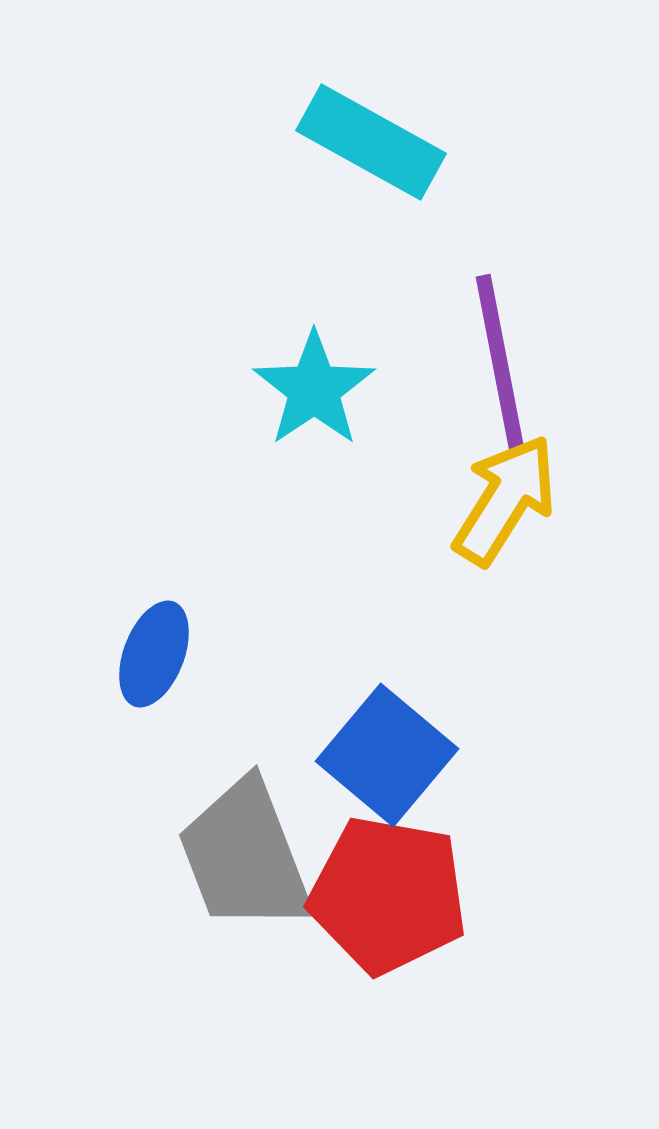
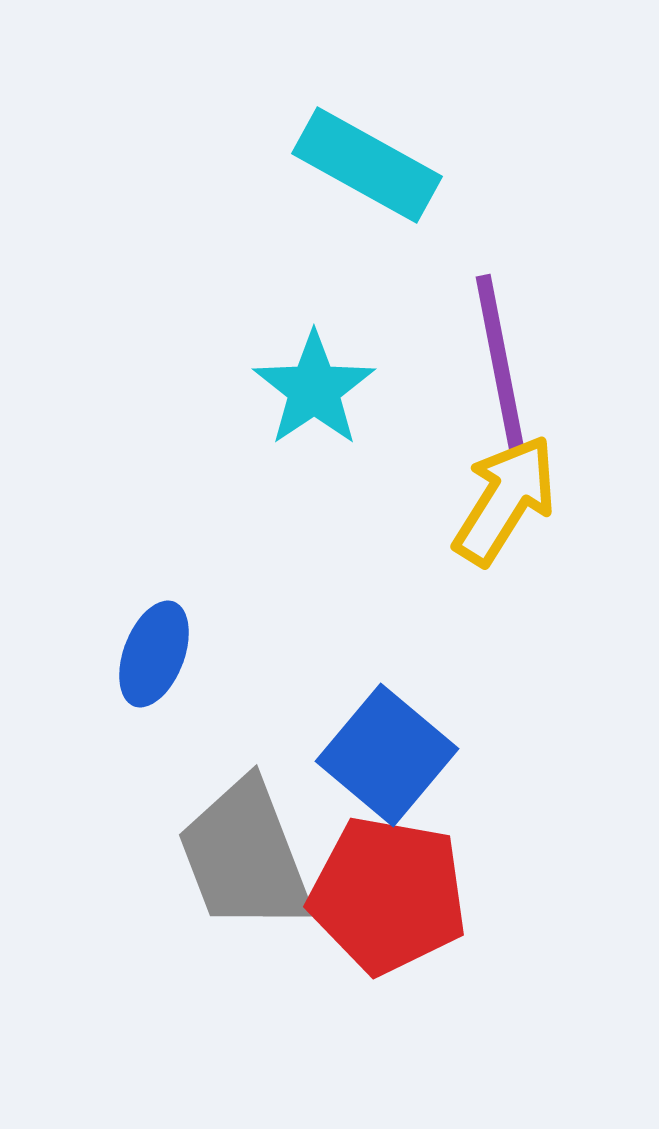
cyan rectangle: moved 4 px left, 23 px down
